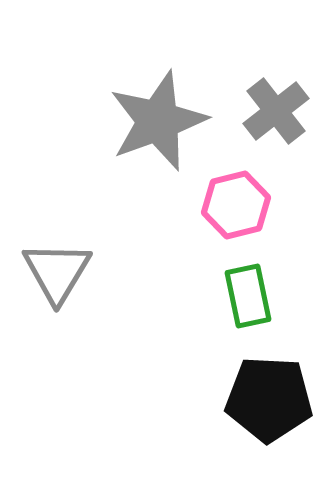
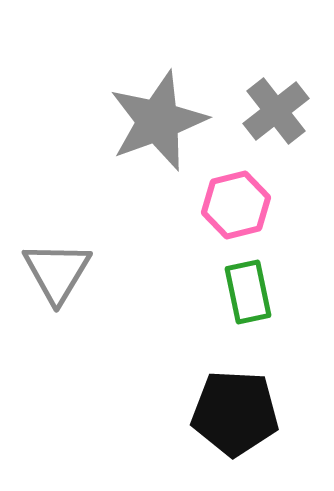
green rectangle: moved 4 px up
black pentagon: moved 34 px left, 14 px down
